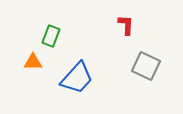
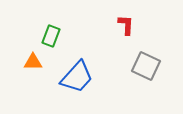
blue trapezoid: moved 1 px up
